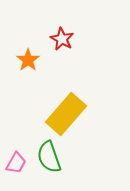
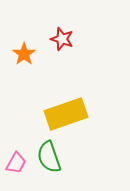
red star: rotated 10 degrees counterclockwise
orange star: moved 4 px left, 6 px up
yellow rectangle: rotated 30 degrees clockwise
